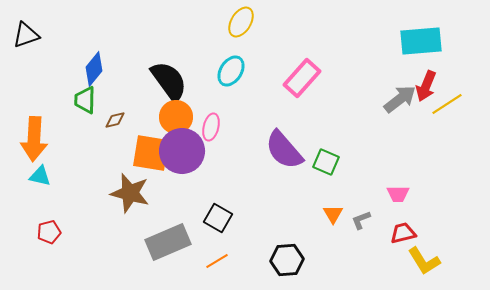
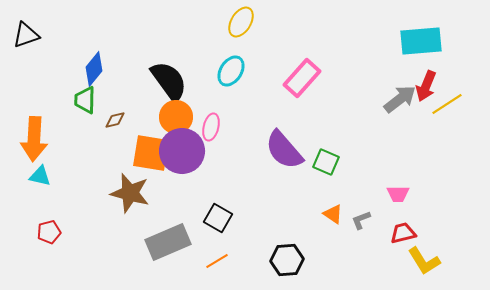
orange triangle: rotated 25 degrees counterclockwise
